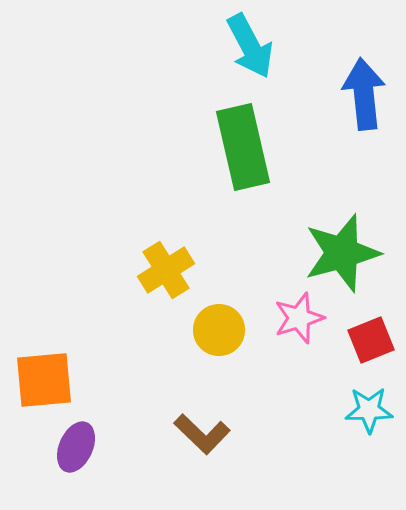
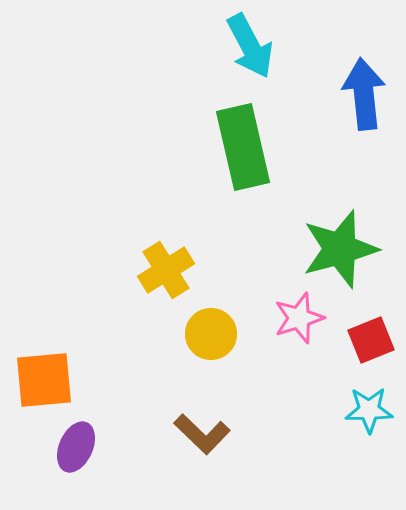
green star: moved 2 px left, 4 px up
yellow circle: moved 8 px left, 4 px down
